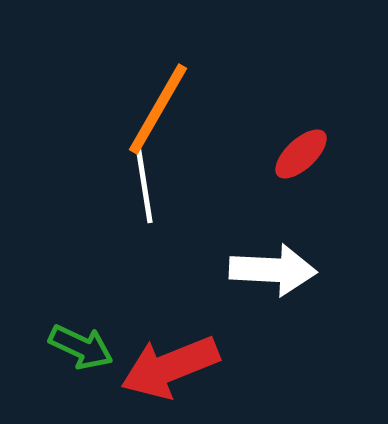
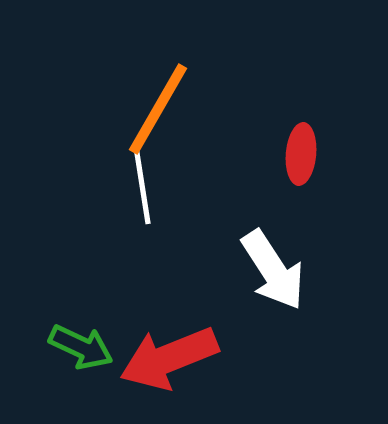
red ellipse: rotated 42 degrees counterclockwise
white line: moved 2 px left, 1 px down
white arrow: rotated 54 degrees clockwise
red arrow: moved 1 px left, 9 px up
